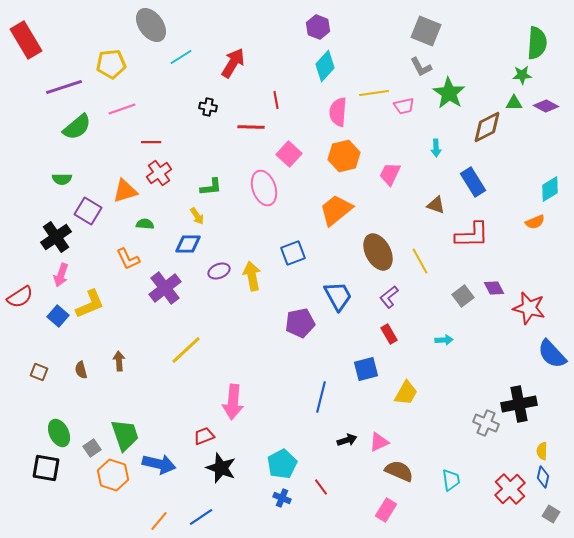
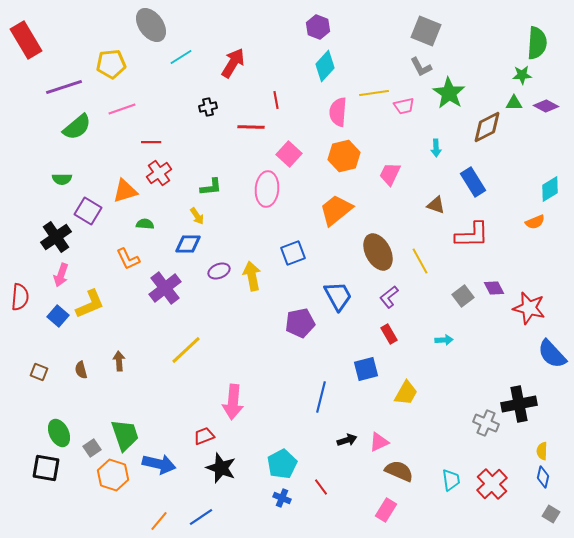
black cross at (208, 107): rotated 24 degrees counterclockwise
pink ellipse at (264, 188): moved 3 px right, 1 px down; rotated 24 degrees clockwise
red semicircle at (20, 297): rotated 52 degrees counterclockwise
red cross at (510, 489): moved 18 px left, 5 px up
